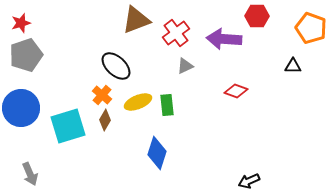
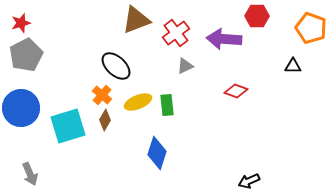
gray pentagon: rotated 8 degrees counterclockwise
